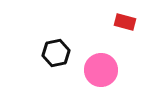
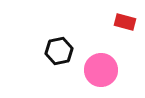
black hexagon: moved 3 px right, 2 px up
